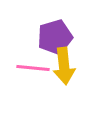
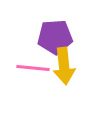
purple pentagon: rotated 12 degrees clockwise
